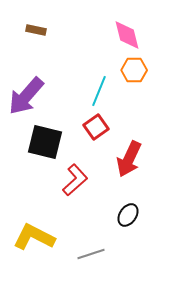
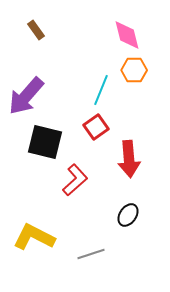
brown rectangle: rotated 42 degrees clockwise
cyan line: moved 2 px right, 1 px up
red arrow: rotated 30 degrees counterclockwise
